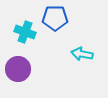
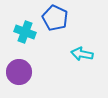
blue pentagon: rotated 25 degrees clockwise
purple circle: moved 1 px right, 3 px down
